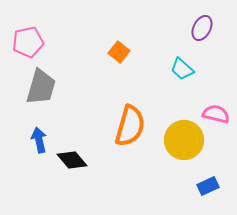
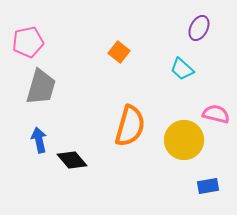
purple ellipse: moved 3 px left
blue rectangle: rotated 15 degrees clockwise
